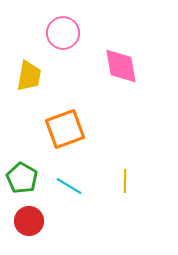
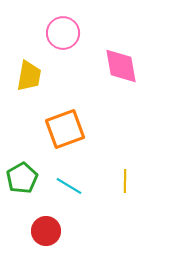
green pentagon: rotated 12 degrees clockwise
red circle: moved 17 px right, 10 px down
